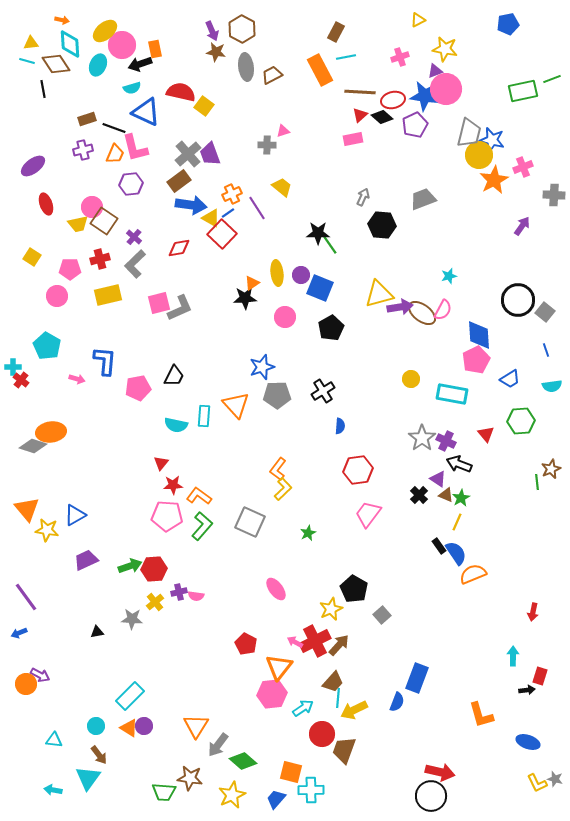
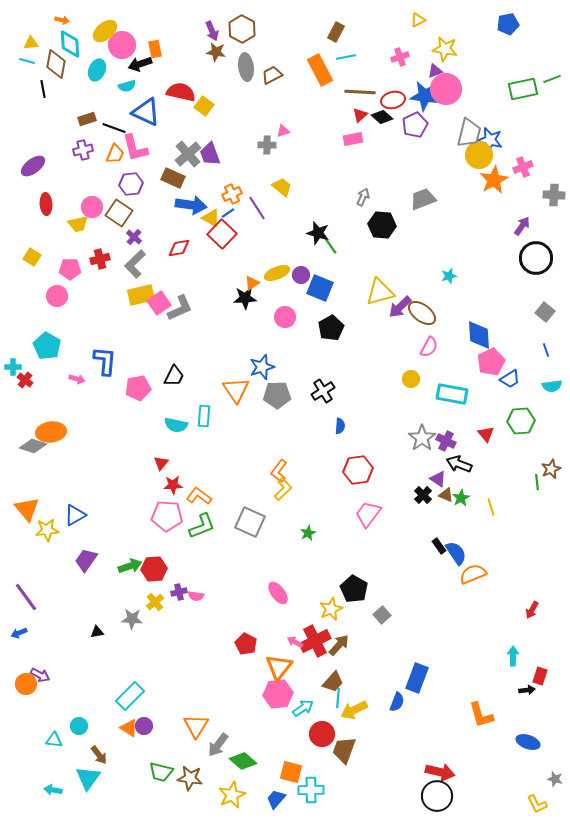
brown diamond at (56, 64): rotated 44 degrees clockwise
cyan ellipse at (98, 65): moved 1 px left, 5 px down
cyan semicircle at (132, 88): moved 5 px left, 2 px up
green rectangle at (523, 91): moved 2 px up
blue star at (492, 140): moved 2 px left
brown rectangle at (179, 181): moved 6 px left, 3 px up; rotated 60 degrees clockwise
red ellipse at (46, 204): rotated 15 degrees clockwise
brown square at (104, 221): moved 15 px right, 8 px up
black star at (318, 233): rotated 15 degrees clockwise
yellow ellipse at (277, 273): rotated 75 degrees clockwise
yellow triangle at (379, 294): moved 1 px right, 2 px up
yellow rectangle at (108, 295): moved 33 px right
black circle at (518, 300): moved 18 px right, 42 px up
pink square at (159, 303): rotated 20 degrees counterclockwise
purple arrow at (400, 307): rotated 145 degrees clockwise
pink semicircle at (443, 310): moved 14 px left, 37 px down
pink pentagon at (476, 360): moved 15 px right, 2 px down
red cross at (21, 380): moved 4 px right
orange triangle at (236, 405): moved 15 px up; rotated 8 degrees clockwise
orange L-shape at (278, 469): moved 1 px right, 2 px down
black cross at (419, 495): moved 4 px right
yellow line at (457, 522): moved 34 px right, 15 px up; rotated 42 degrees counterclockwise
green L-shape at (202, 526): rotated 28 degrees clockwise
yellow star at (47, 530): rotated 15 degrees counterclockwise
purple trapezoid at (86, 560): rotated 30 degrees counterclockwise
pink ellipse at (276, 589): moved 2 px right, 4 px down
red arrow at (533, 612): moved 1 px left, 2 px up; rotated 18 degrees clockwise
pink hexagon at (272, 694): moved 6 px right
cyan circle at (96, 726): moved 17 px left
yellow L-shape at (537, 783): moved 21 px down
green trapezoid at (164, 792): moved 3 px left, 20 px up; rotated 10 degrees clockwise
black circle at (431, 796): moved 6 px right
